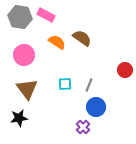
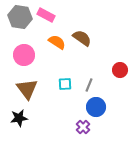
red circle: moved 5 px left
